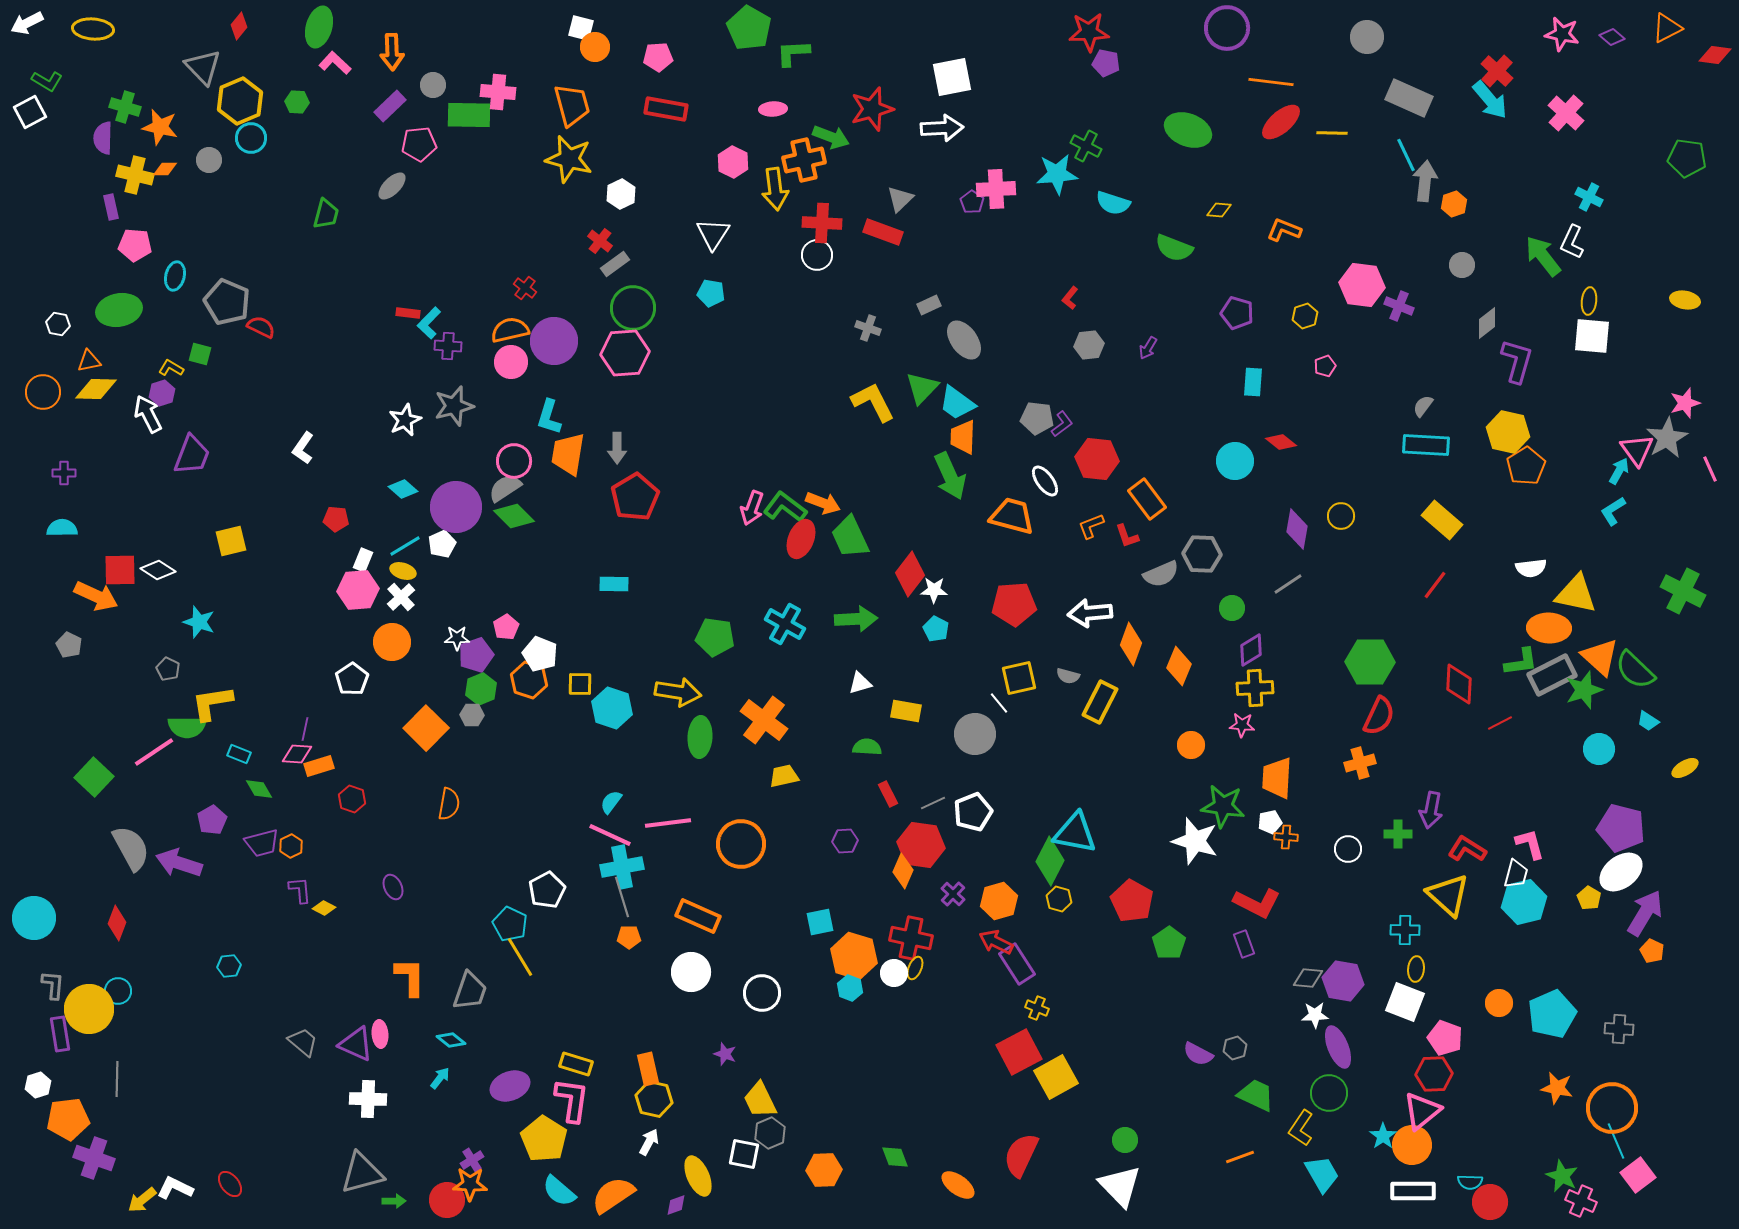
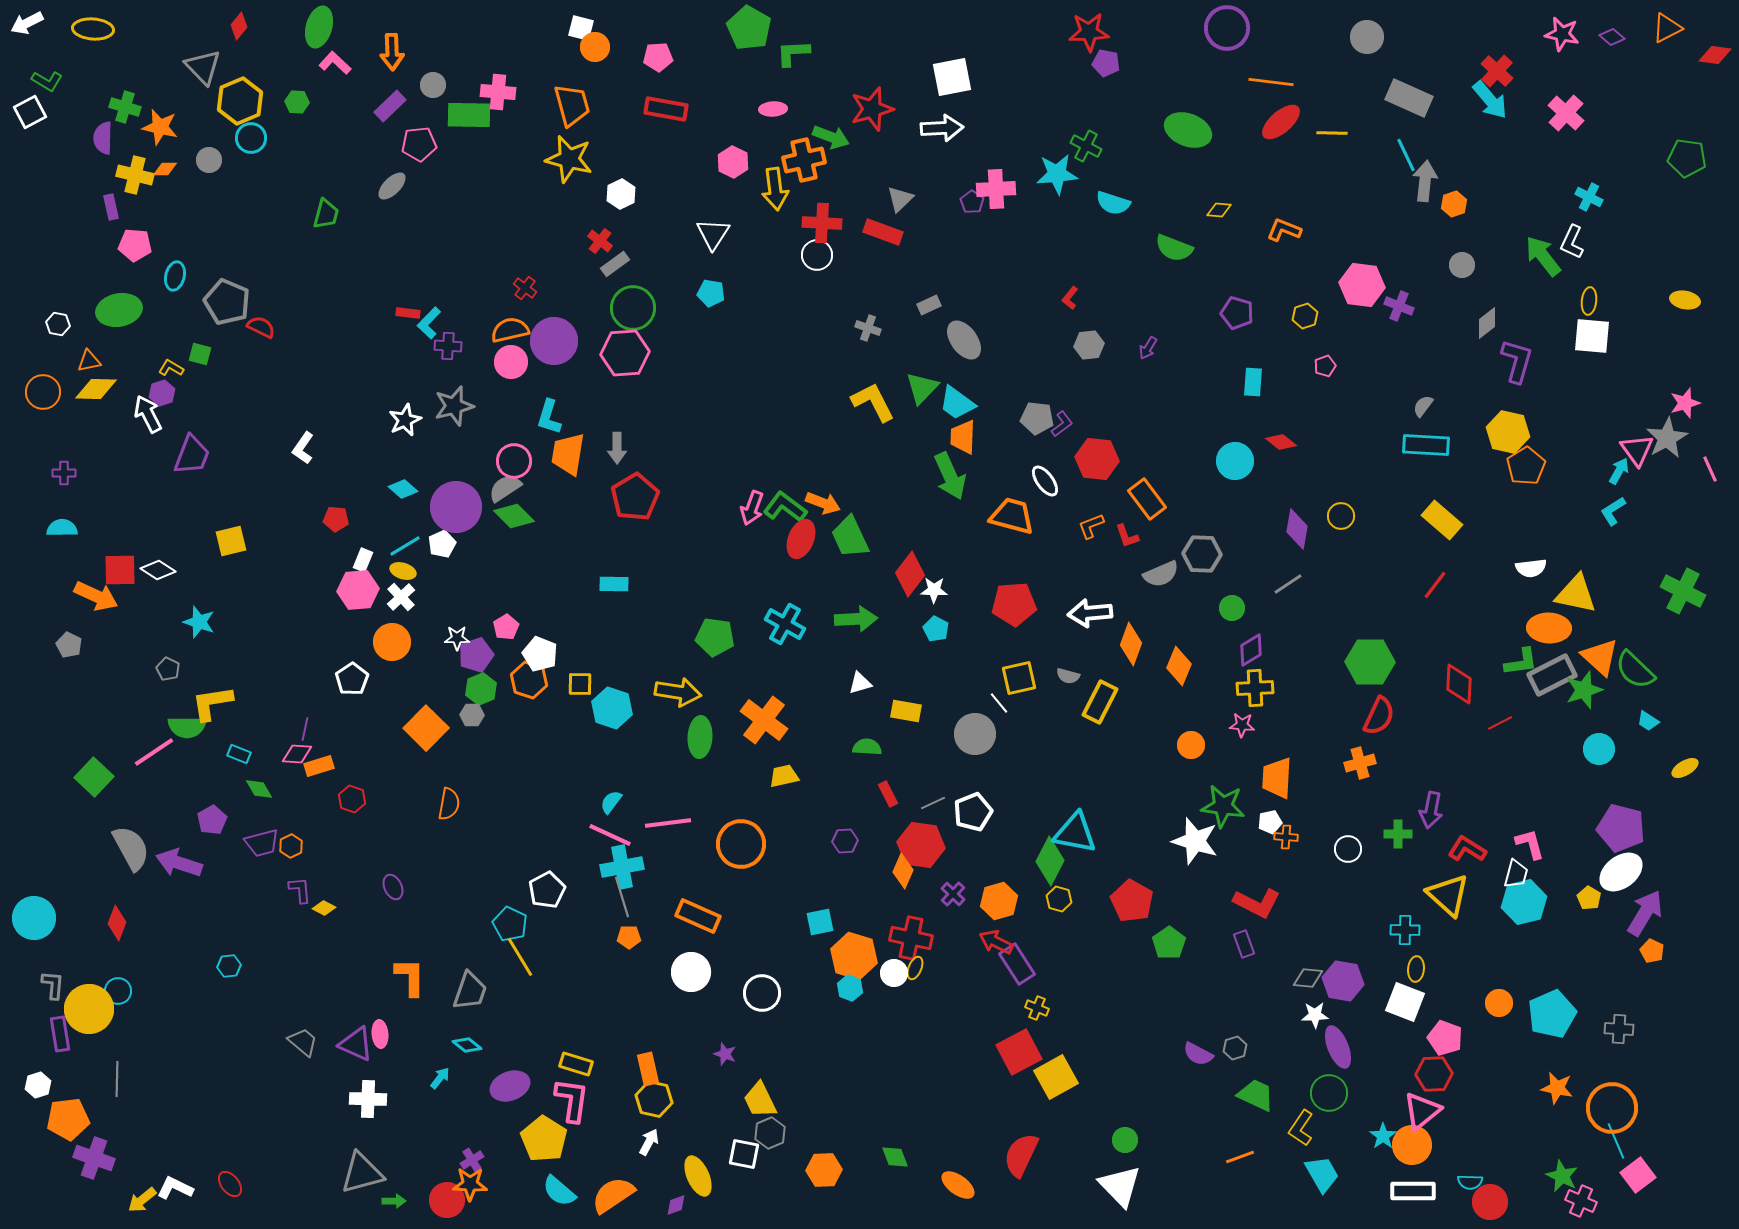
cyan diamond at (451, 1040): moved 16 px right, 5 px down
